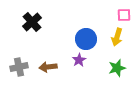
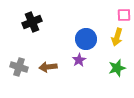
black cross: rotated 18 degrees clockwise
gray cross: rotated 30 degrees clockwise
